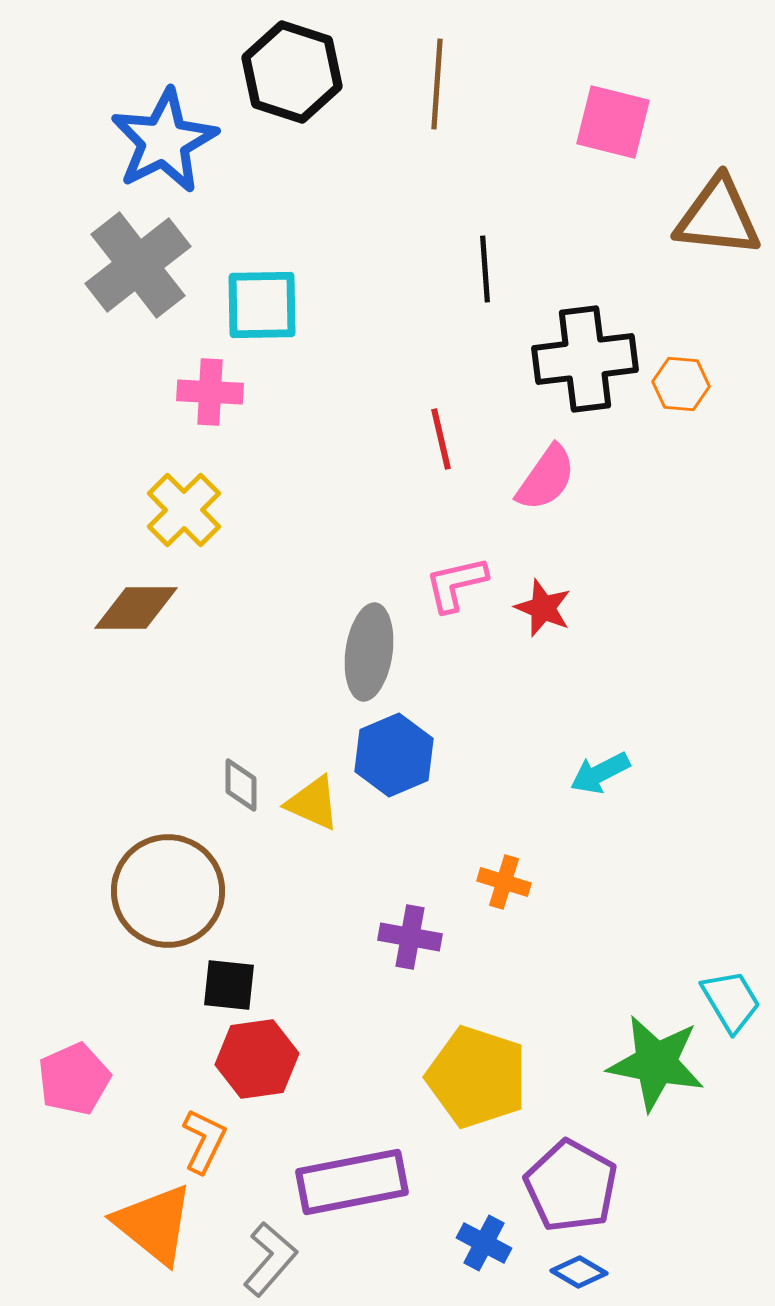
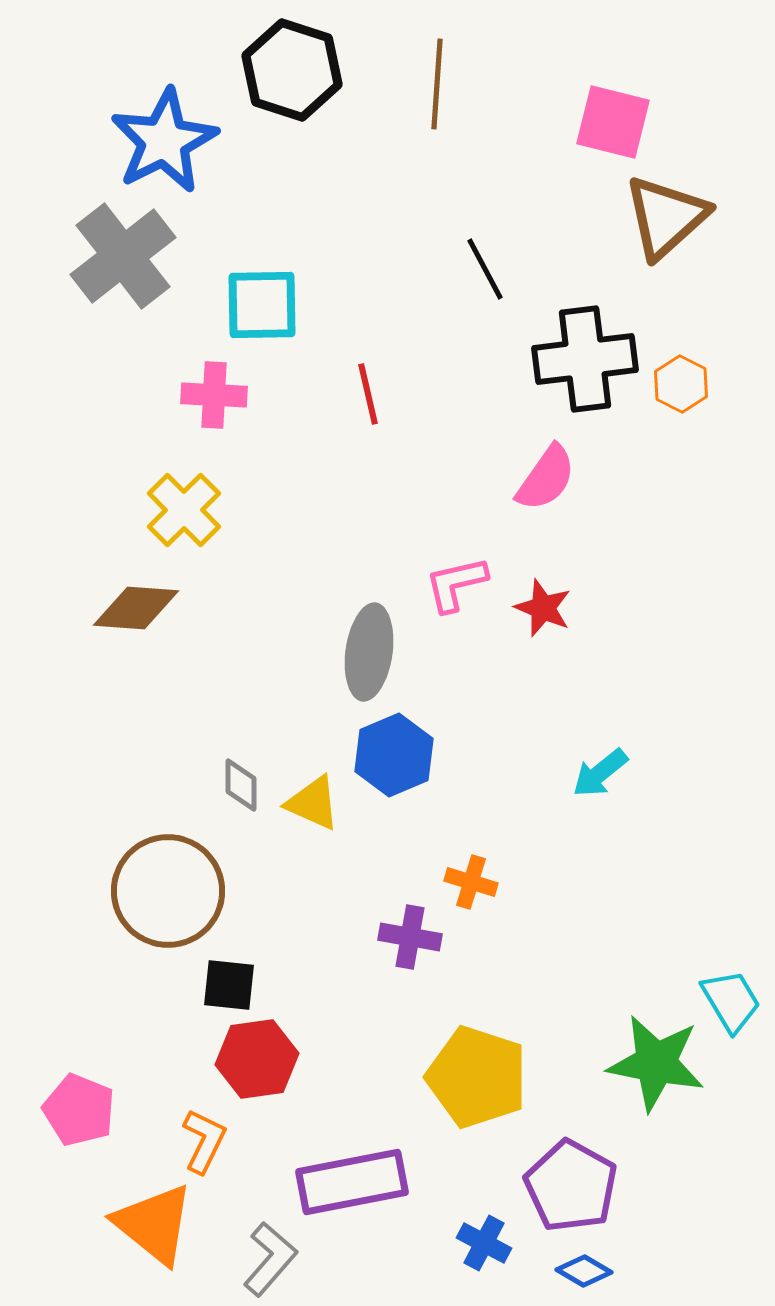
black hexagon: moved 2 px up
brown triangle: moved 52 px left; rotated 48 degrees counterclockwise
gray cross: moved 15 px left, 9 px up
black line: rotated 24 degrees counterclockwise
orange hexagon: rotated 22 degrees clockwise
pink cross: moved 4 px right, 3 px down
red line: moved 73 px left, 45 px up
brown diamond: rotated 4 degrees clockwise
cyan arrow: rotated 12 degrees counterclockwise
orange cross: moved 33 px left
pink pentagon: moved 5 px right, 31 px down; rotated 26 degrees counterclockwise
blue diamond: moved 5 px right, 1 px up
